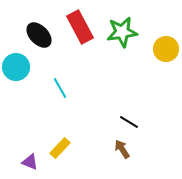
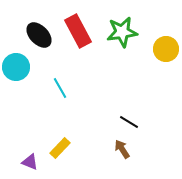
red rectangle: moved 2 px left, 4 px down
